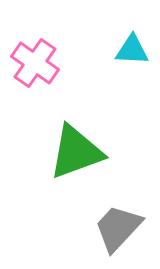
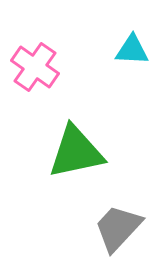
pink cross: moved 4 px down
green triangle: rotated 8 degrees clockwise
